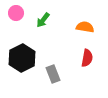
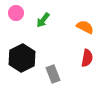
orange semicircle: rotated 18 degrees clockwise
